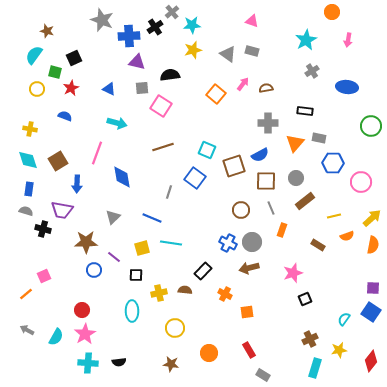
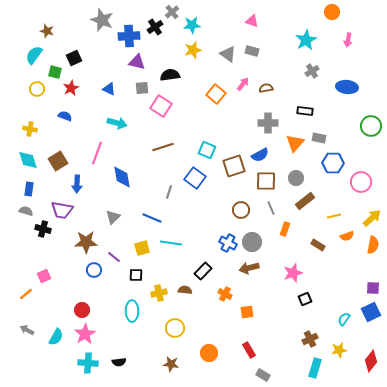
orange rectangle at (282, 230): moved 3 px right, 1 px up
blue square at (371, 312): rotated 30 degrees clockwise
